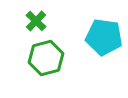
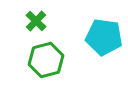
green hexagon: moved 2 px down
